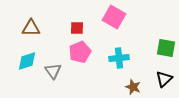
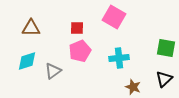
pink pentagon: moved 1 px up
gray triangle: rotated 30 degrees clockwise
